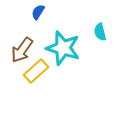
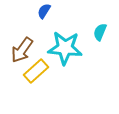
blue semicircle: moved 6 px right, 1 px up
cyan semicircle: rotated 36 degrees clockwise
cyan star: moved 2 px right; rotated 12 degrees counterclockwise
